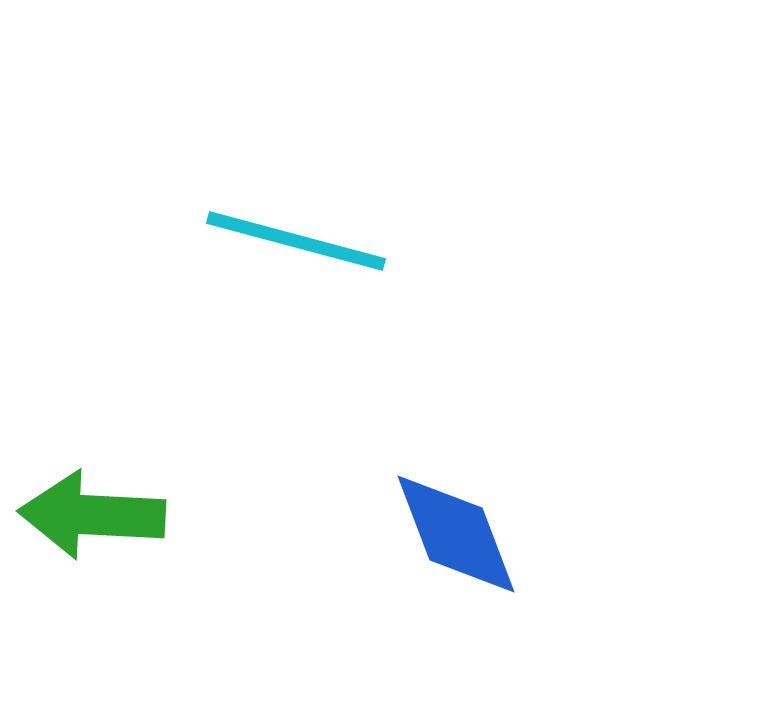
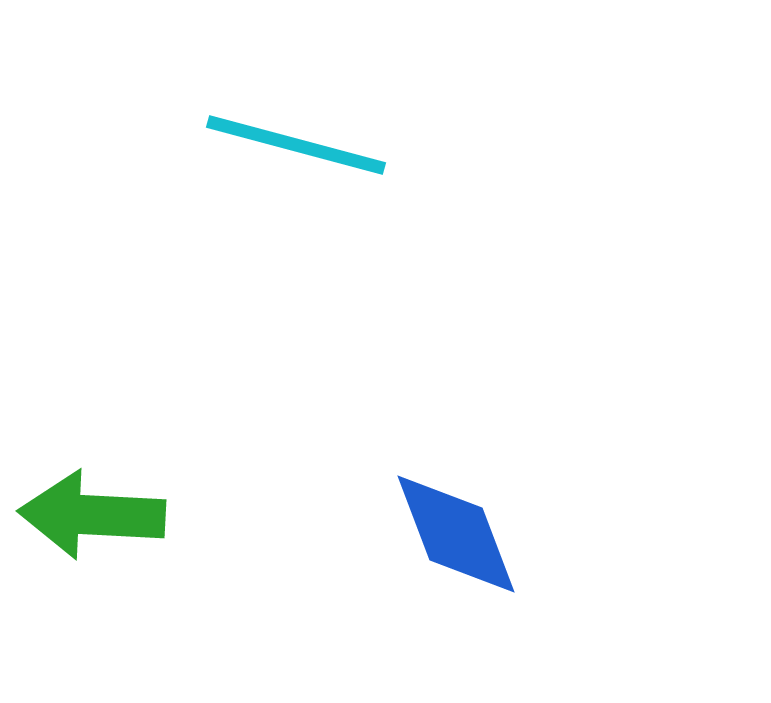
cyan line: moved 96 px up
